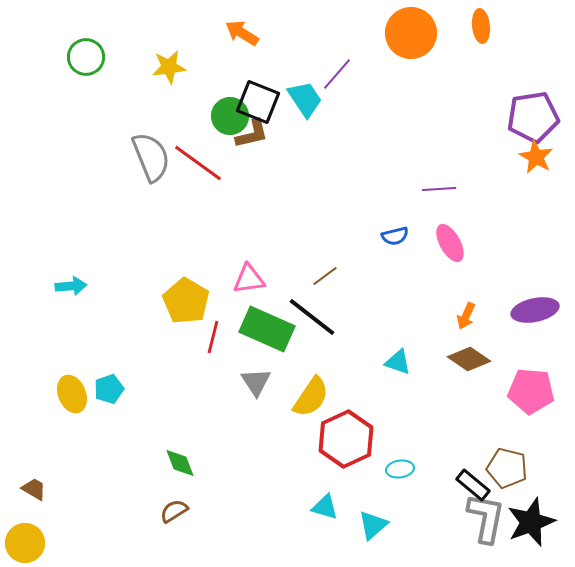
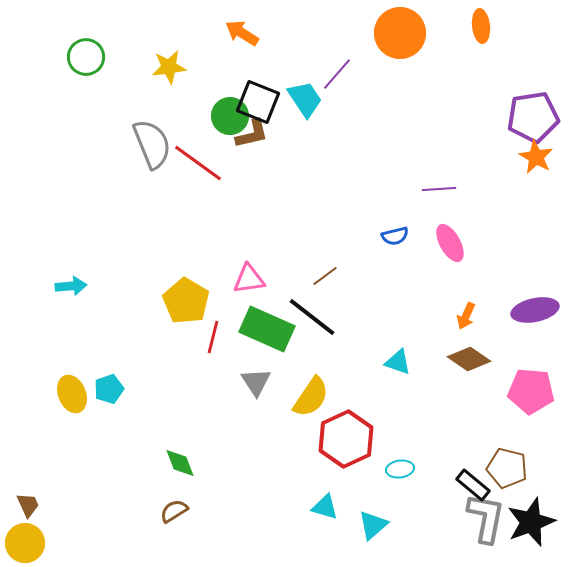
orange circle at (411, 33): moved 11 px left
gray semicircle at (151, 157): moved 1 px right, 13 px up
brown trapezoid at (34, 489): moved 6 px left, 16 px down; rotated 36 degrees clockwise
